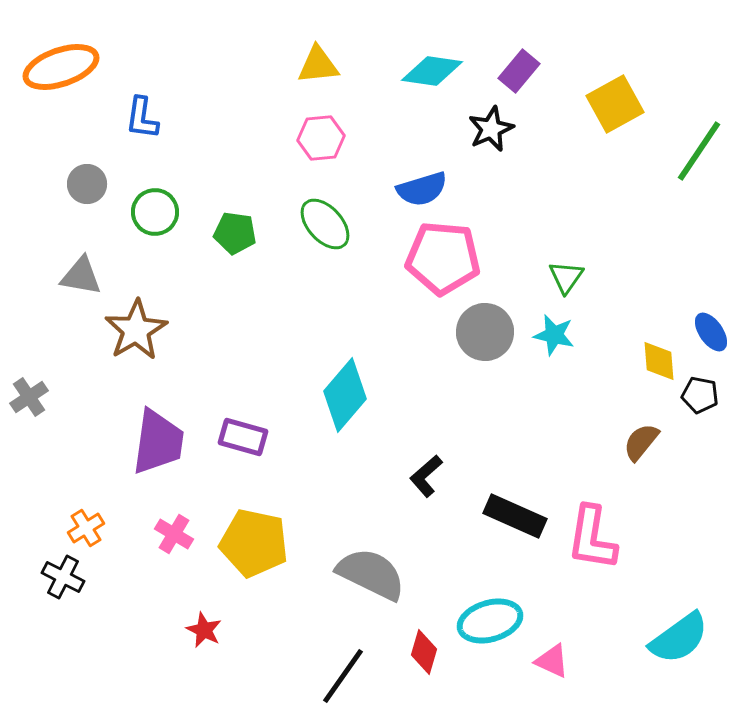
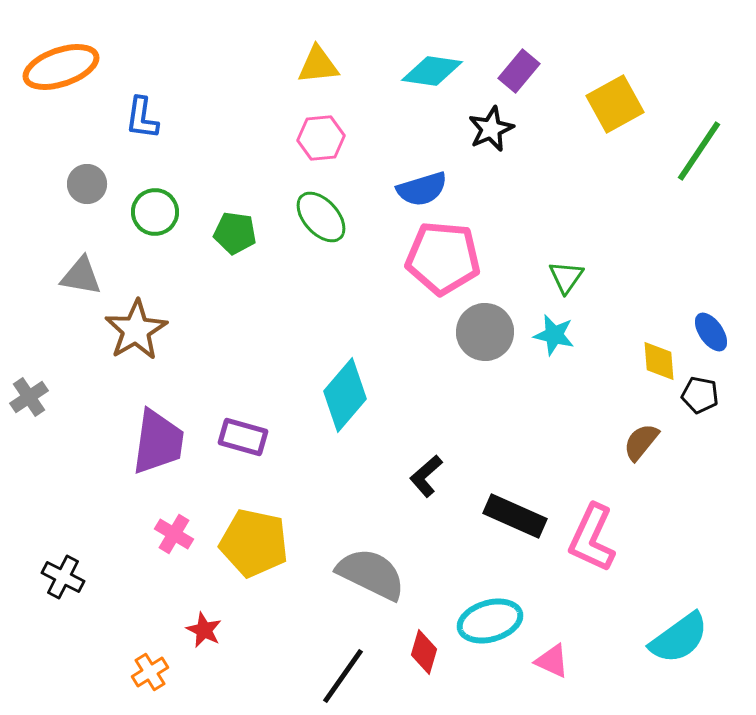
green ellipse at (325, 224): moved 4 px left, 7 px up
orange cross at (86, 528): moved 64 px right, 144 px down
pink L-shape at (592, 538): rotated 16 degrees clockwise
